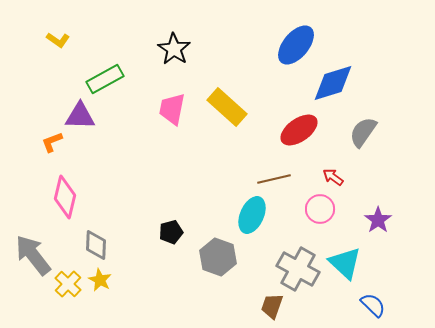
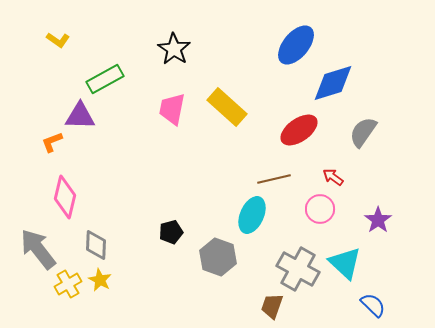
gray arrow: moved 5 px right, 6 px up
yellow cross: rotated 16 degrees clockwise
